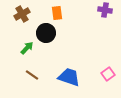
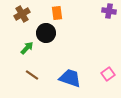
purple cross: moved 4 px right, 1 px down
blue trapezoid: moved 1 px right, 1 px down
